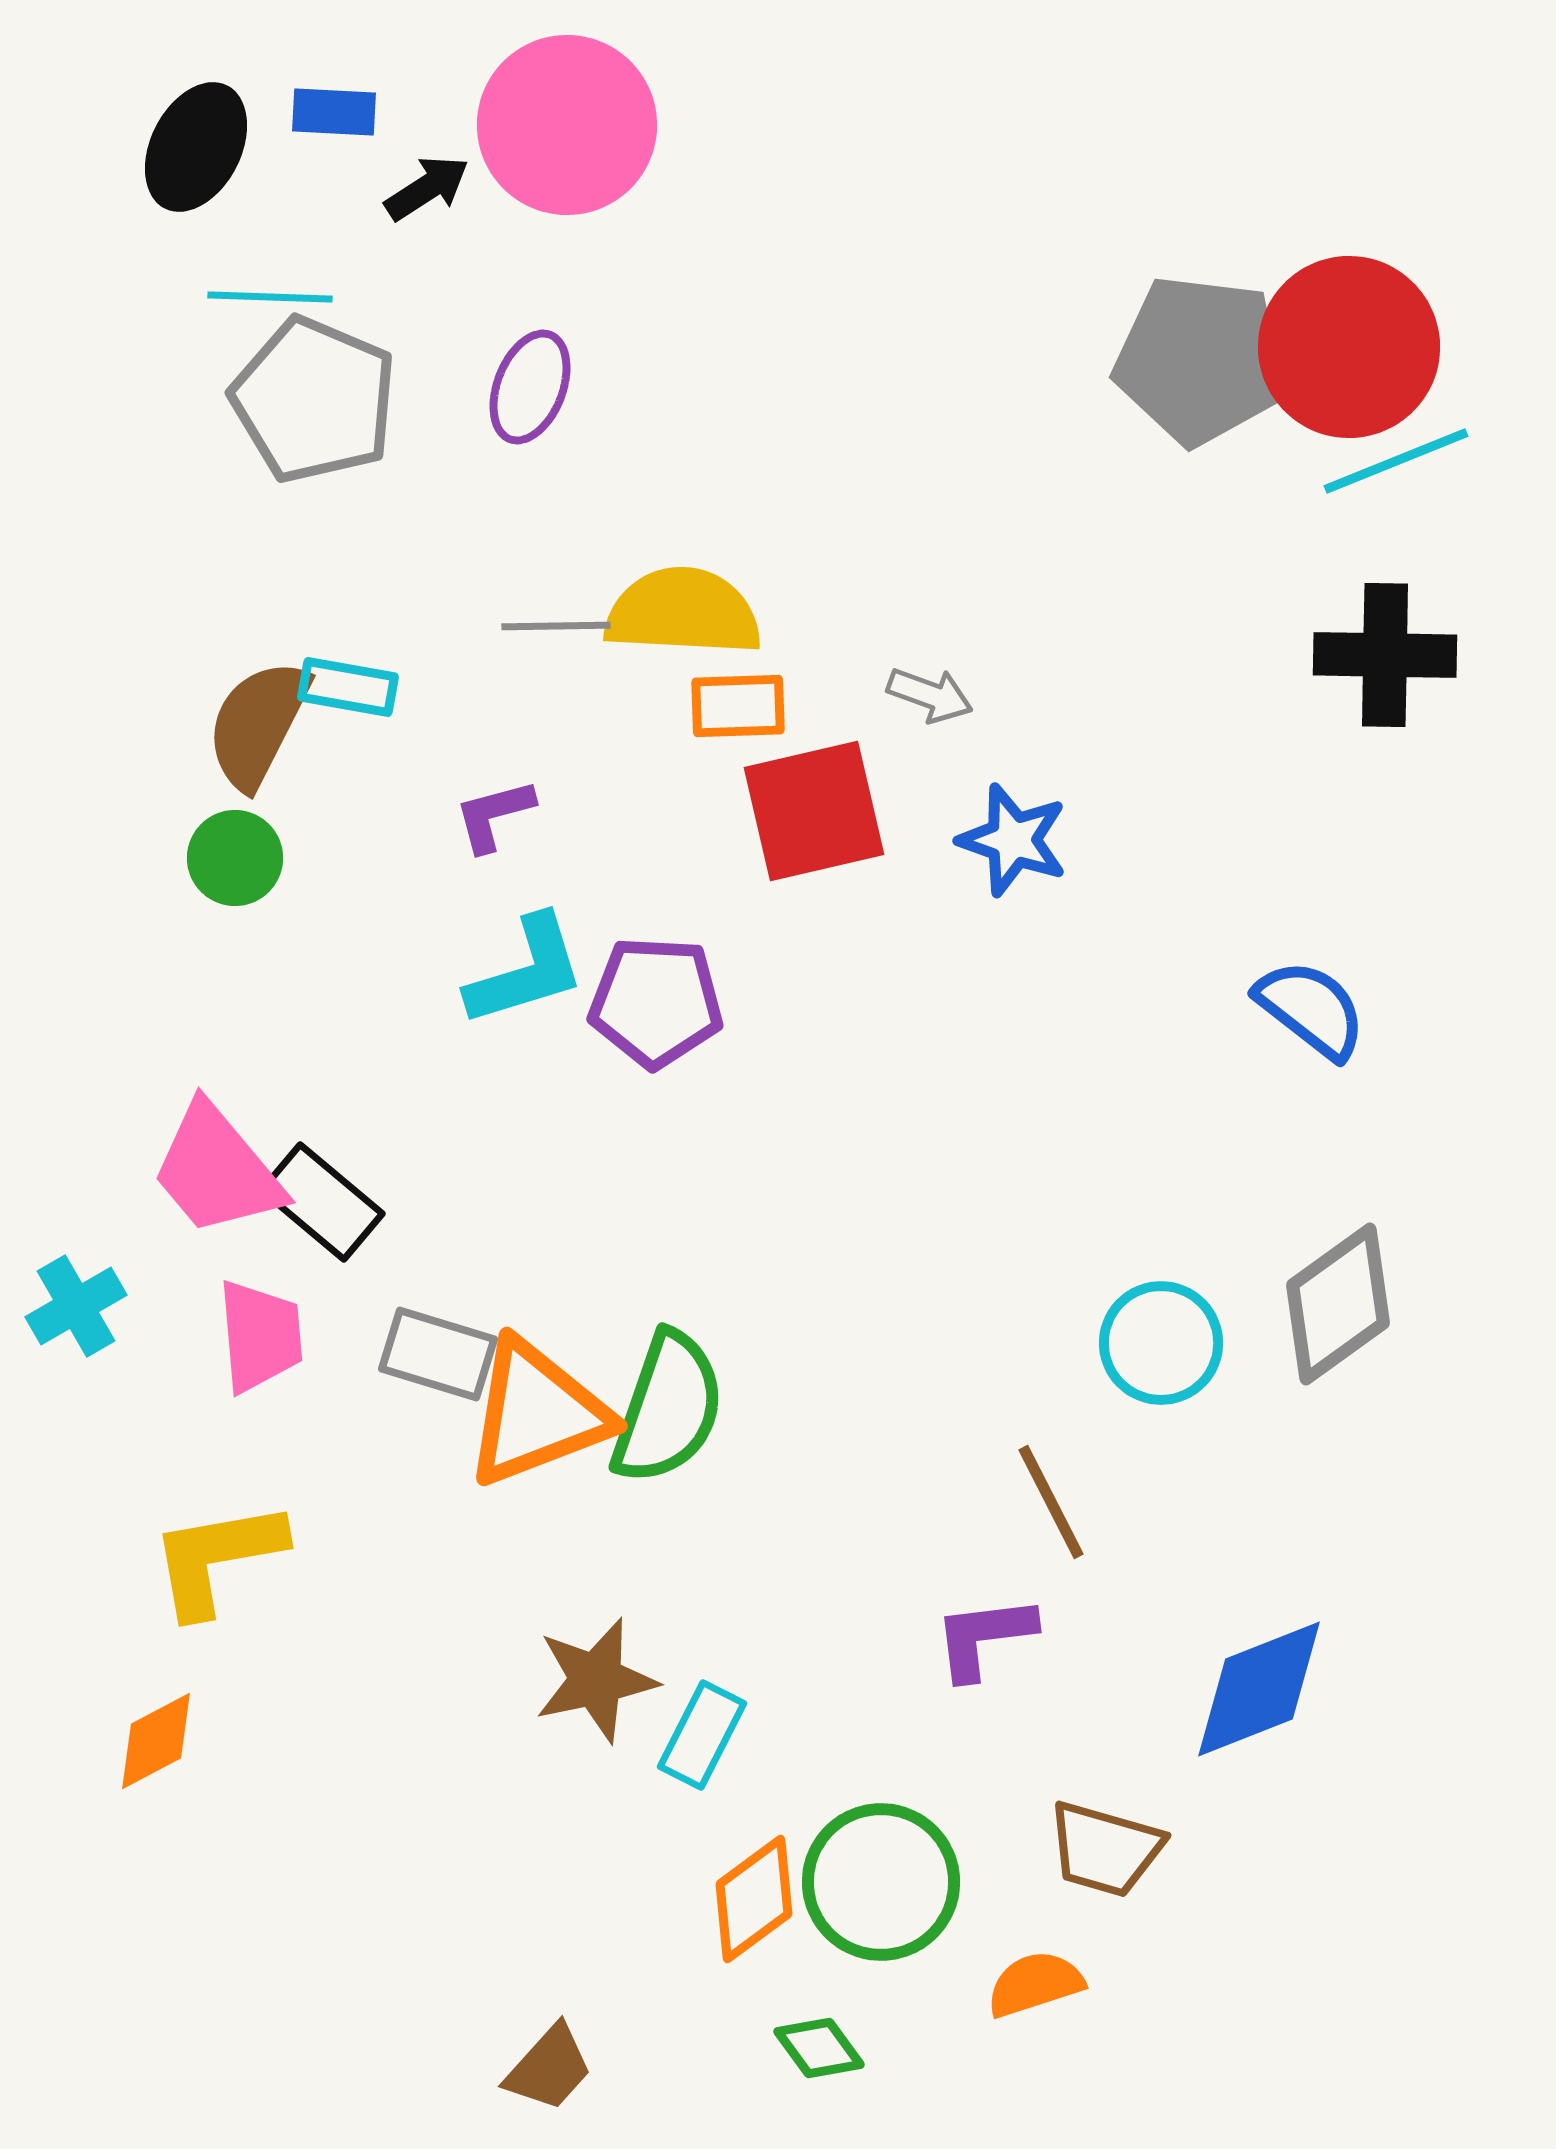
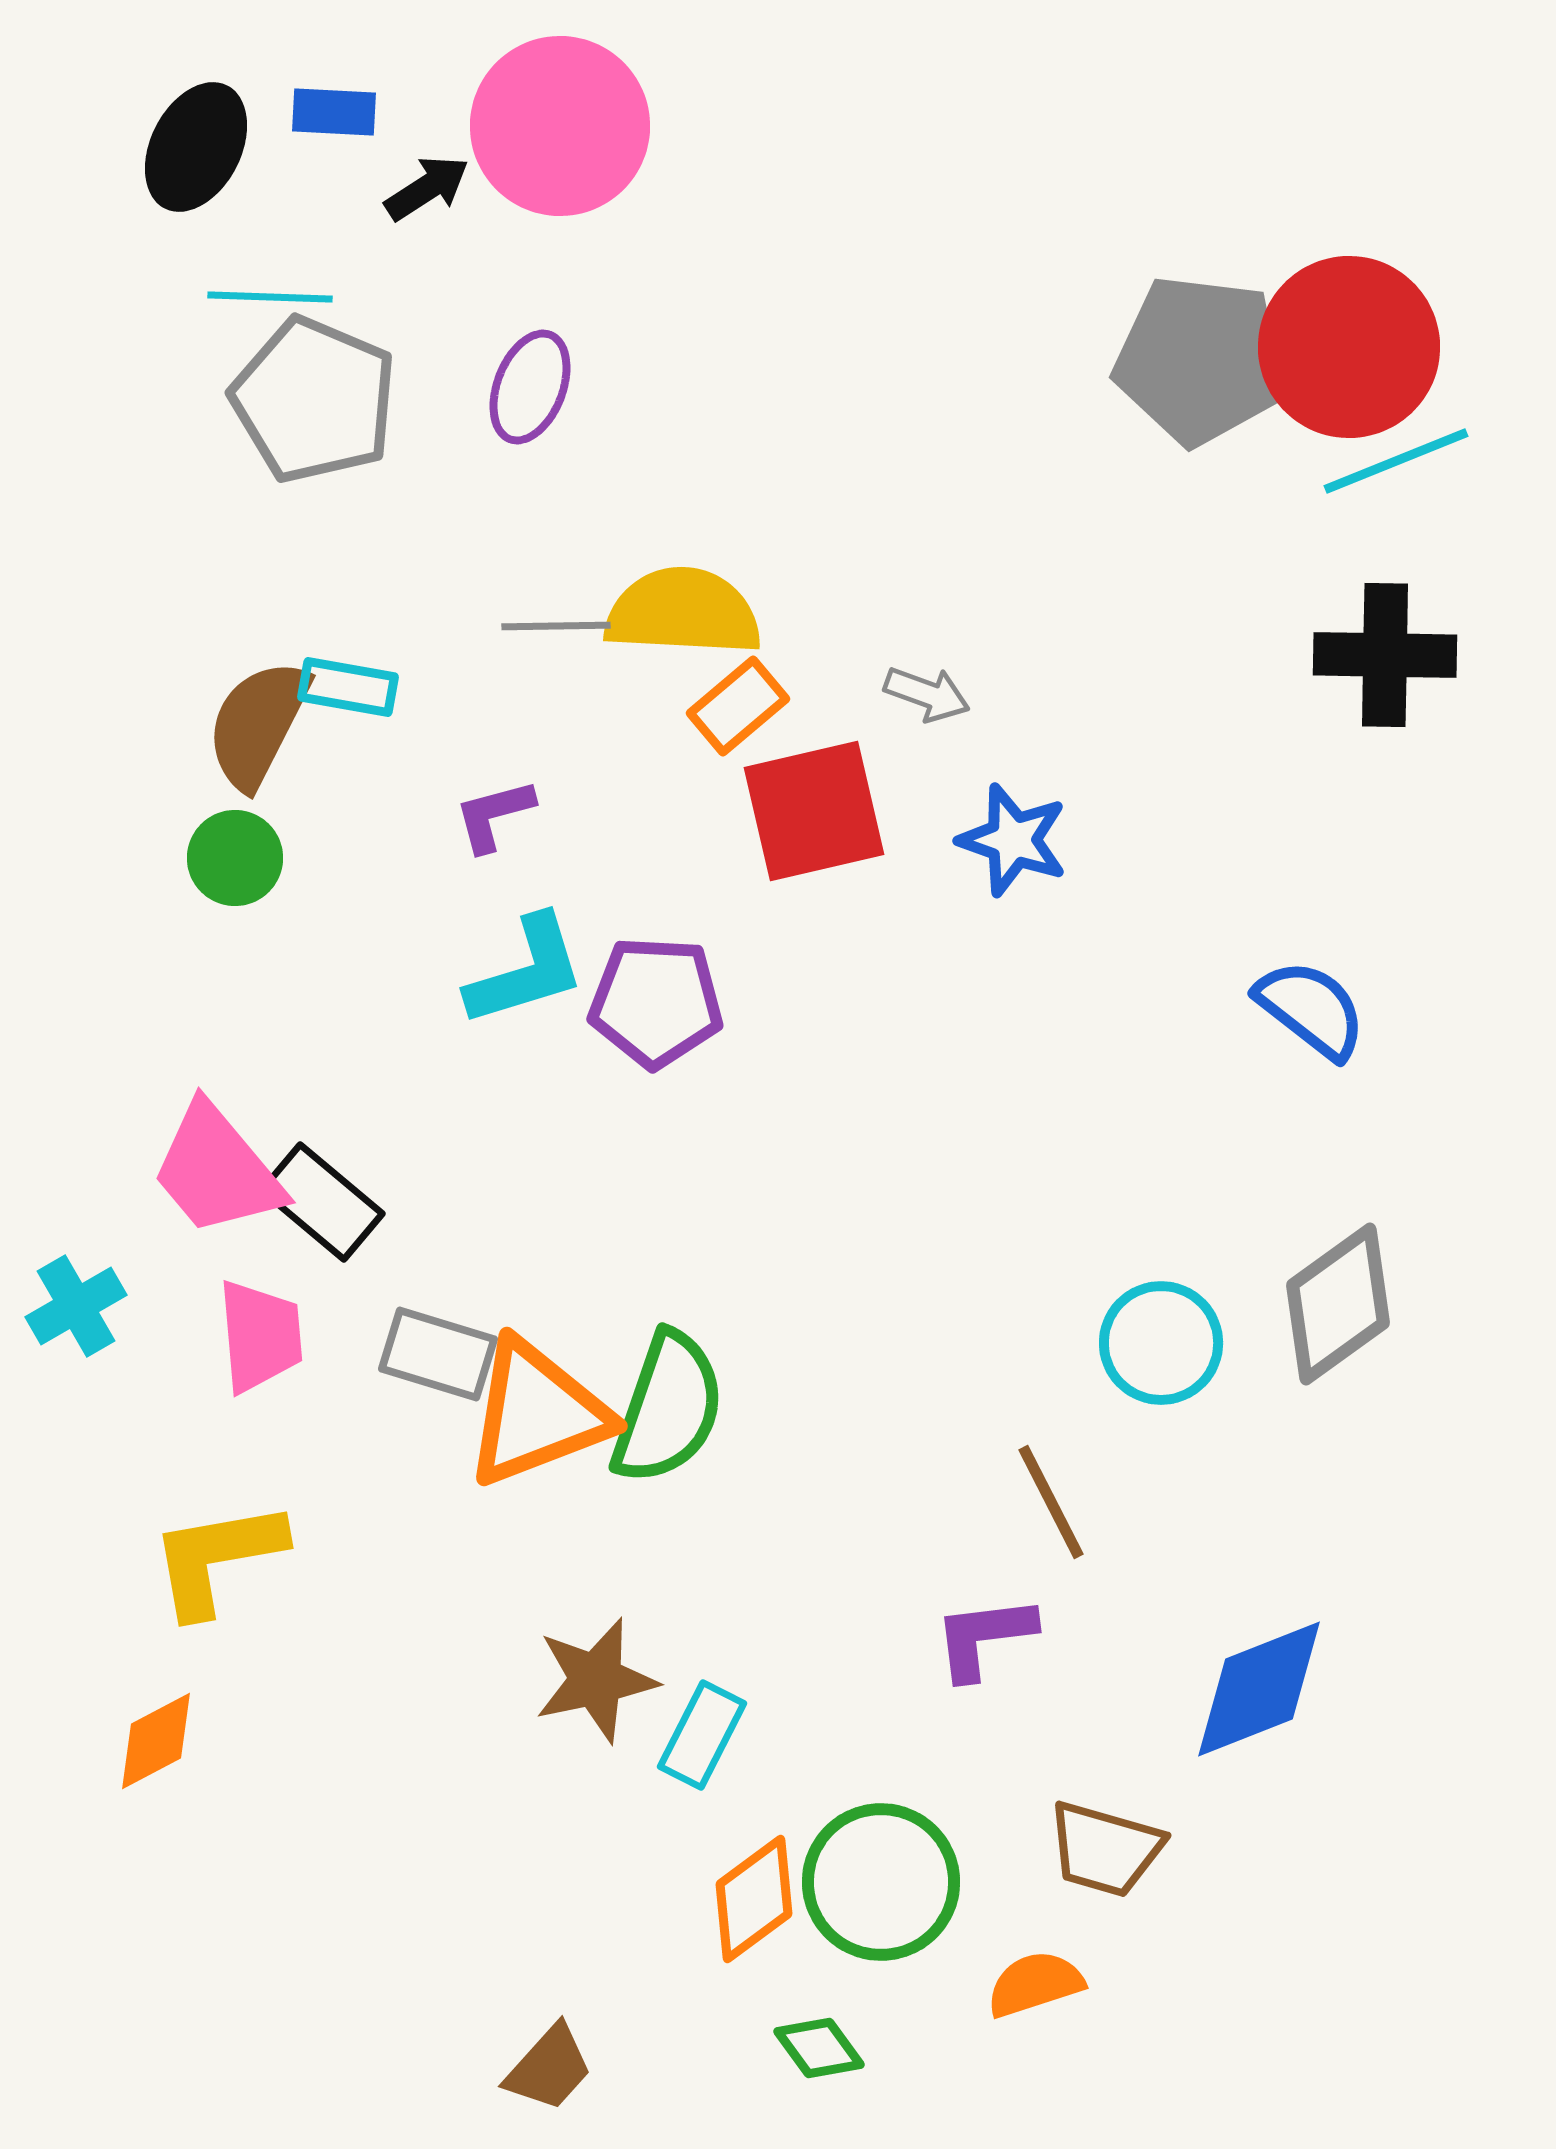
pink circle at (567, 125): moved 7 px left, 1 px down
gray arrow at (930, 695): moved 3 px left, 1 px up
orange rectangle at (738, 706): rotated 38 degrees counterclockwise
